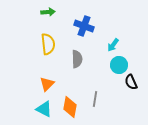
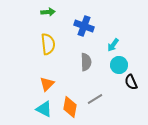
gray semicircle: moved 9 px right, 3 px down
gray line: rotated 49 degrees clockwise
